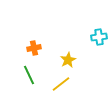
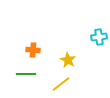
orange cross: moved 1 px left, 2 px down; rotated 16 degrees clockwise
yellow star: rotated 14 degrees counterclockwise
green line: moved 3 px left, 1 px up; rotated 66 degrees counterclockwise
